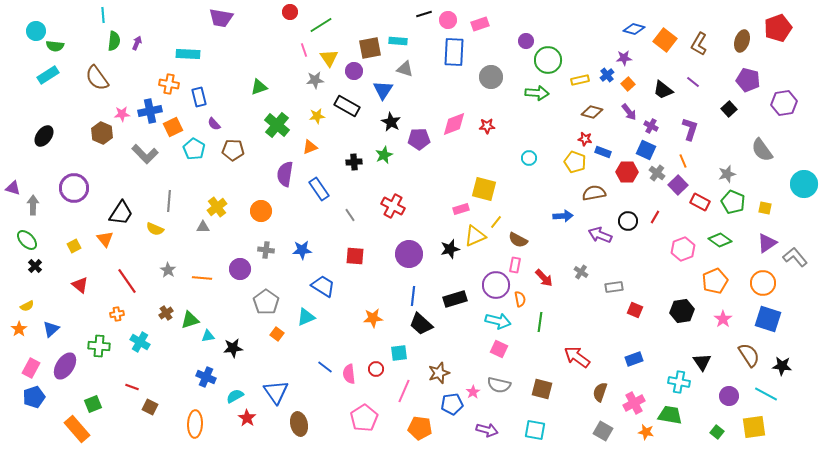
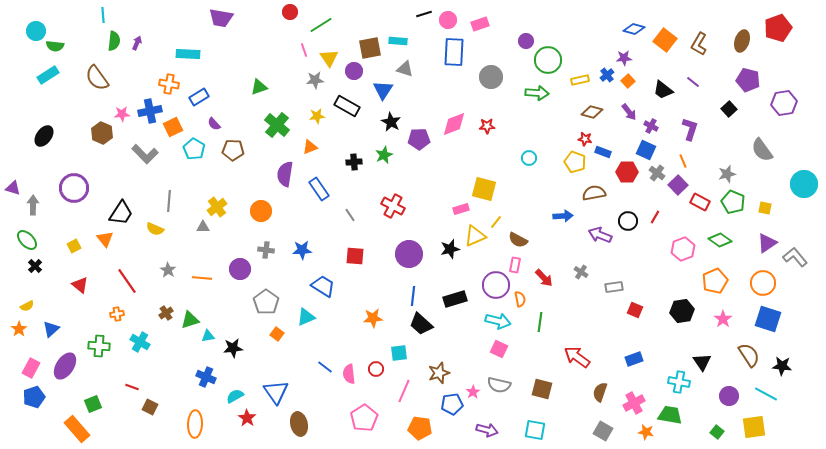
orange square at (628, 84): moved 3 px up
blue rectangle at (199, 97): rotated 72 degrees clockwise
